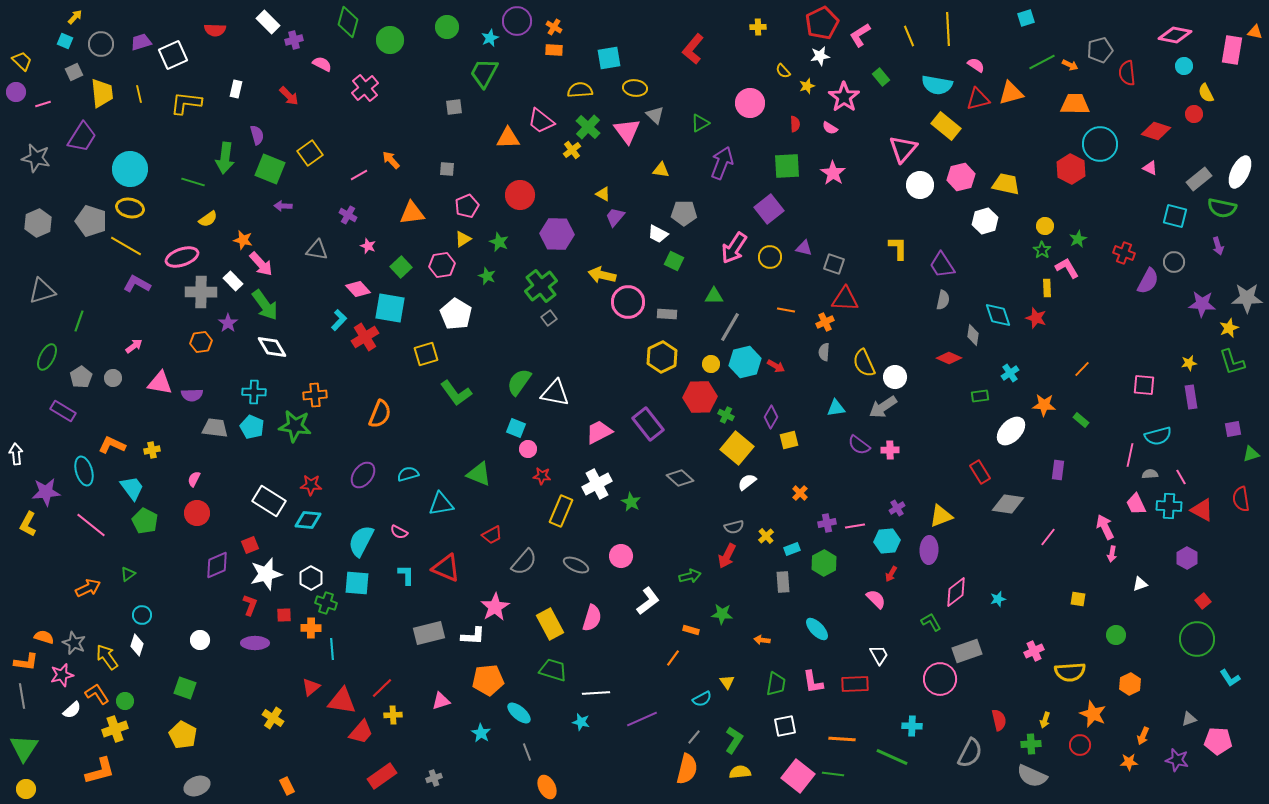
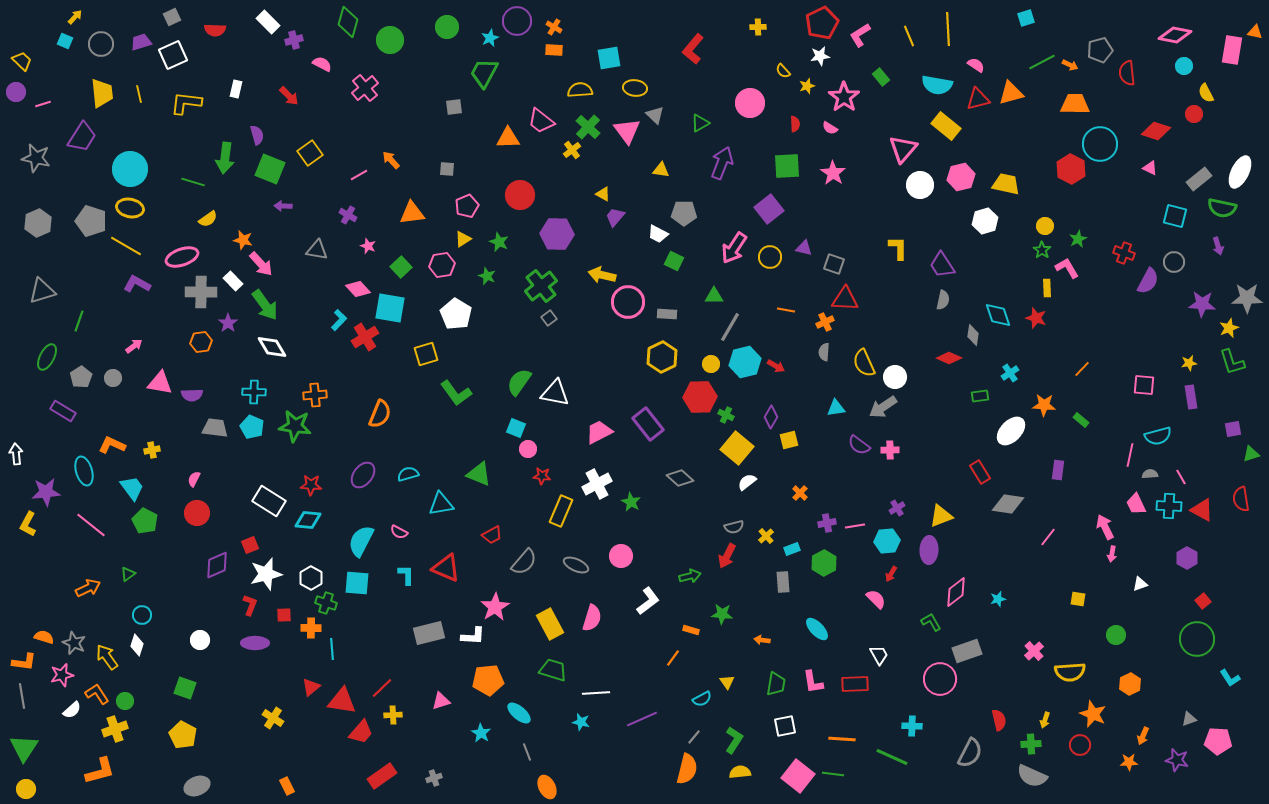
gray square at (74, 72): moved 98 px right, 55 px up
pink cross at (1034, 651): rotated 18 degrees counterclockwise
orange L-shape at (26, 662): moved 2 px left
